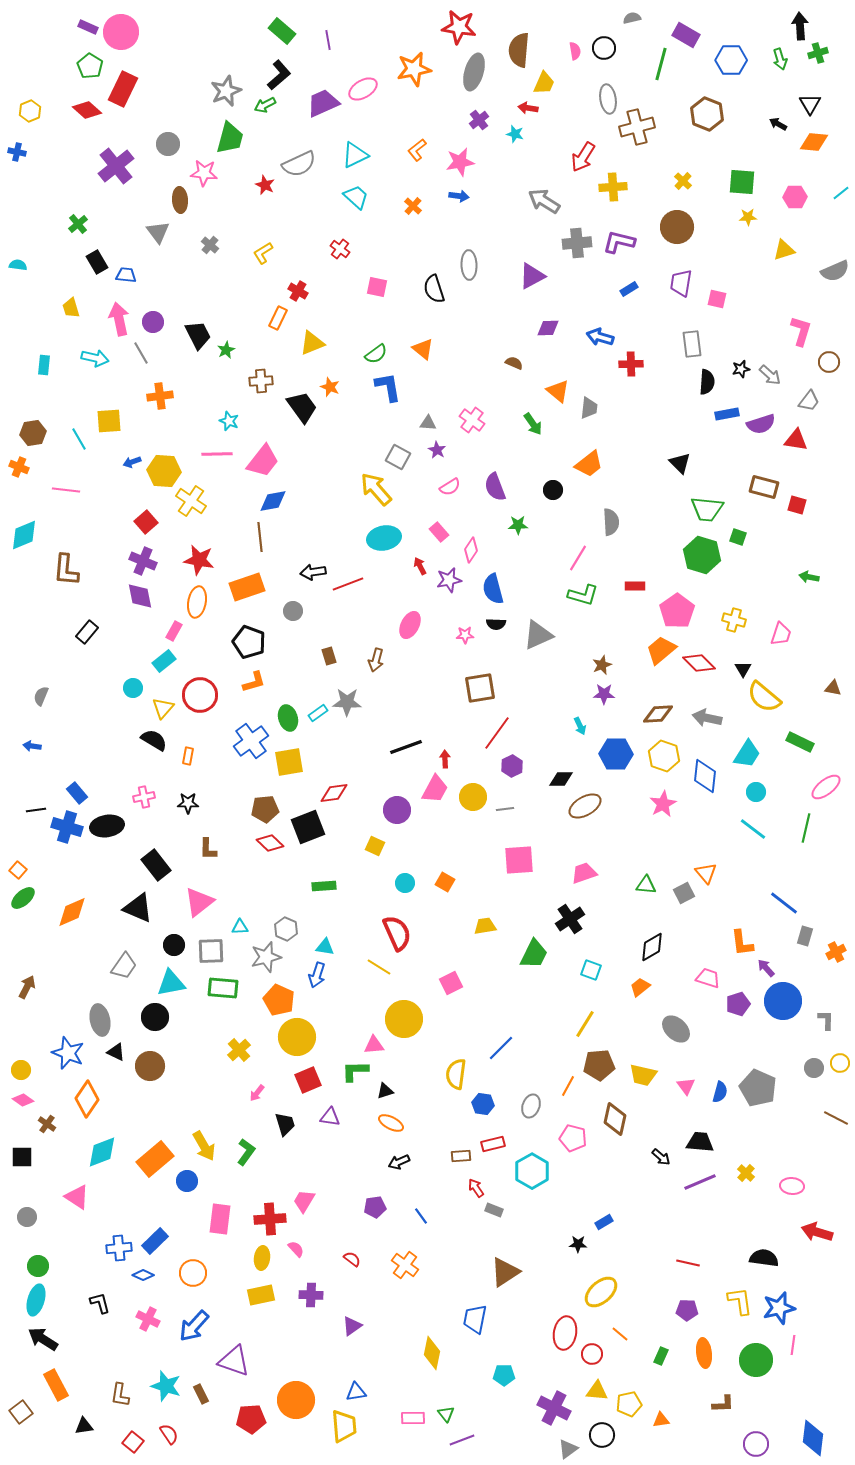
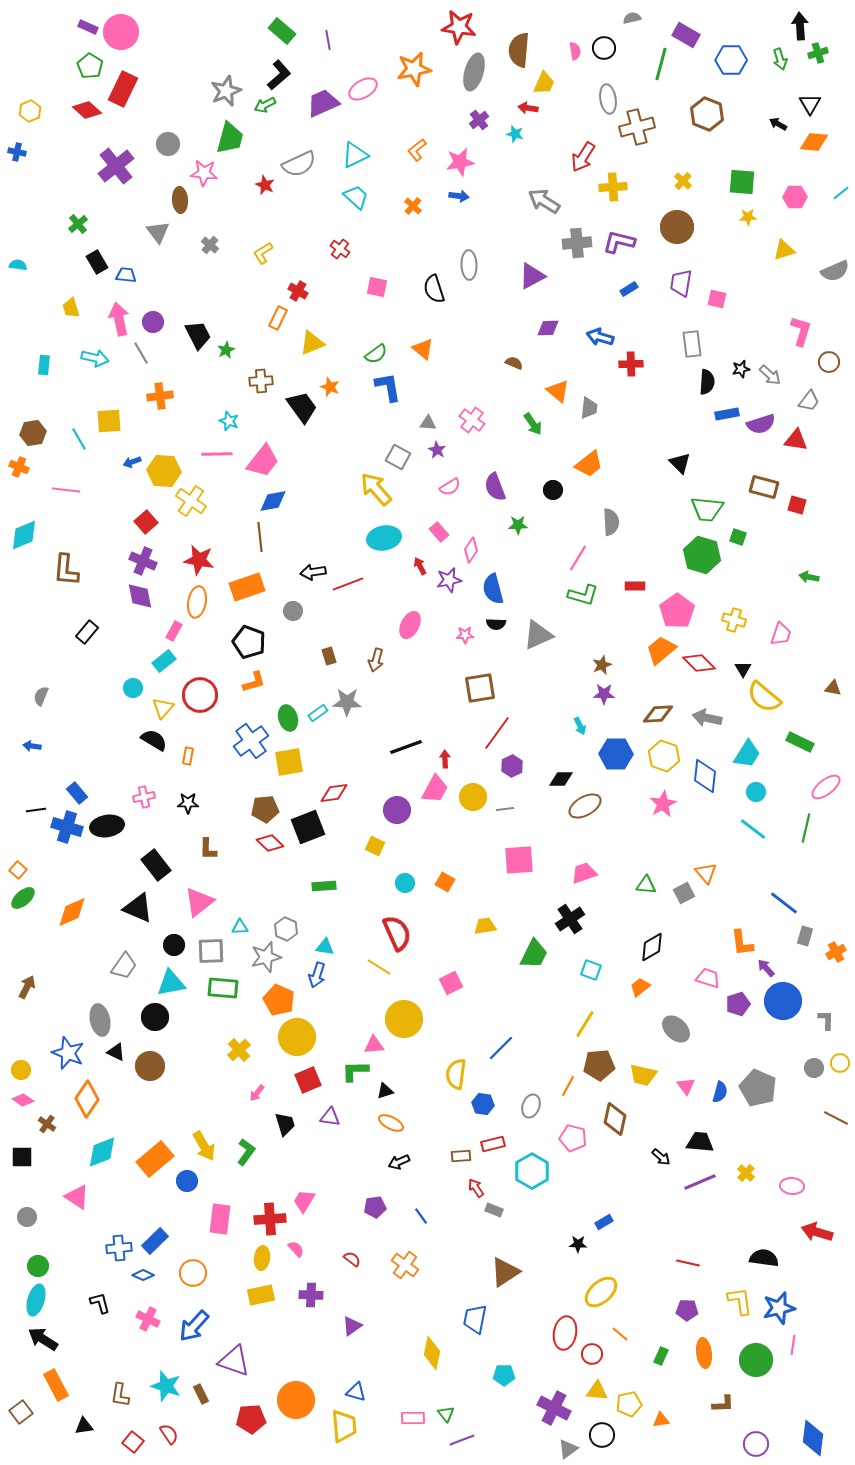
blue triangle at (356, 1392): rotated 25 degrees clockwise
